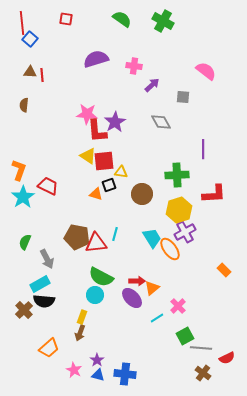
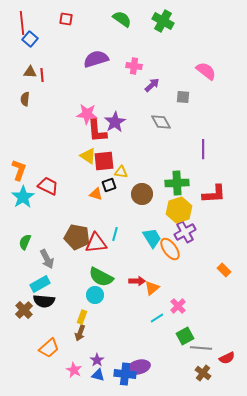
brown semicircle at (24, 105): moved 1 px right, 6 px up
green cross at (177, 175): moved 8 px down
purple ellipse at (132, 298): moved 7 px right, 69 px down; rotated 60 degrees counterclockwise
